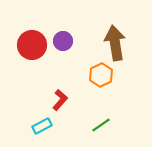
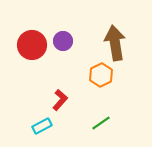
green line: moved 2 px up
